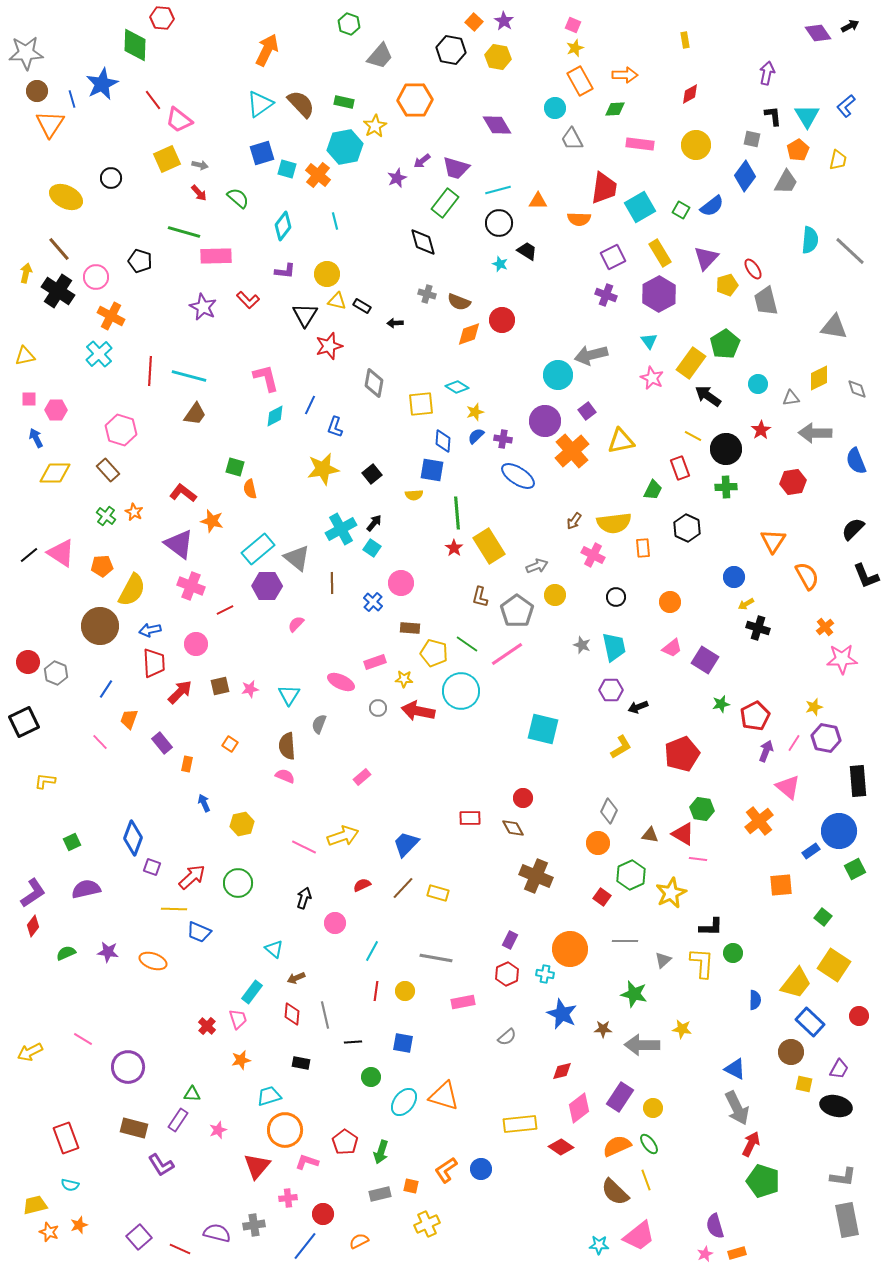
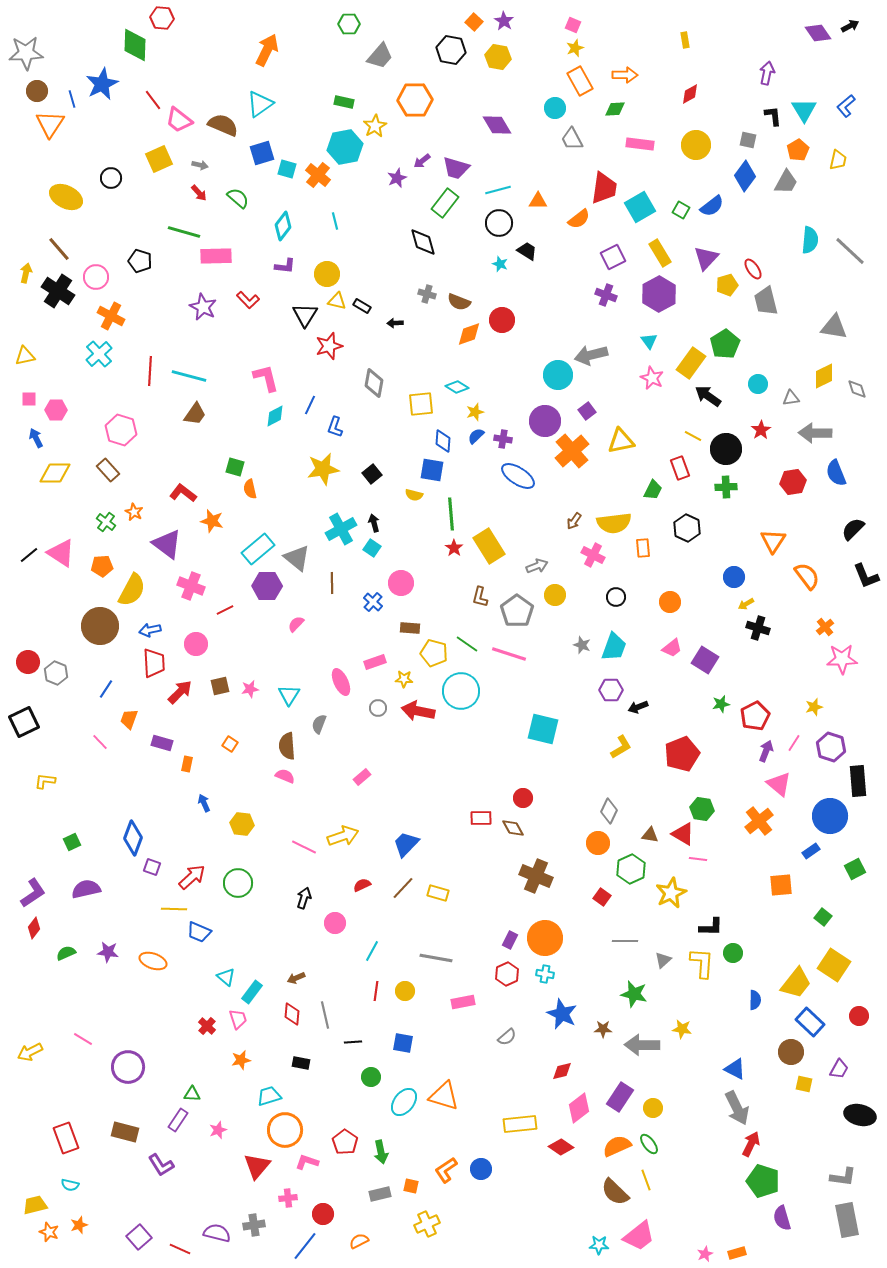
green hexagon at (349, 24): rotated 20 degrees counterclockwise
brown semicircle at (301, 104): moved 78 px left, 21 px down; rotated 24 degrees counterclockwise
cyan triangle at (807, 116): moved 3 px left, 6 px up
gray square at (752, 139): moved 4 px left, 1 px down
yellow square at (167, 159): moved 8 px left
orange semicircle at (579, 219): rotated 40 degrees counterclockwise
purple L-shape at (285, 271): moved 5 px up
yellow diamond at (819, 378): moved 5 px right, 2 px up
blue semicircle at (856, 461): moved 20 px left, 12 px down
yellow semicircle at (414, 495): rotated 18 degrees clockwise
green line at (457, 513): moved 6 px left, 1 px down
green cross at (106, 516): moved 6 px down
black arrow at (374, 523): rotated 54 degrees counterclockwise
purple triangle at (179, 544): moved 12 px left
orange semicircle at (807, 576): rotated 8 degrees counterclockwise
cyan trapezoid at (614, 647): rotated 32 degrees clockwise
pink line at (507, 654): moved 2 px right; rotated 52 degrees clockwise
pink ellipse at (341, 682): rotated 40 degrees clockwise
purple hexagon at (826, 738): moved 5 px right, 9 px down; rotated 8 degrees clockwise
purple rectangle at (162, 743): rotated 35 degrees counterclockwise
pink triangle at (788, 787): moved 9 px left, 3 px up
red rectangle at (470, 818): moved 11 px right
yellow hexagon at (242, 824): rotated 20 degrees clockwise
blue circle at (839, 831): moved 9 px left, 15 px up
green hexagon at (631, 875): moved 6 px up
red diamond at (33, 926): moved 1 px right, 2 px down
cyan triangle at (274, 949): moved 48 px left, 28 px down
orange circle at (570, 949): moved 25 px left, 11 px up
black ellipse at (836, 1106): moved 24 px right, 9 px down
brown rectangle at (134, 1128): moved 9 px left, 4 px down
green arrow at (381, 1152): rotated 30 degrees counterclockwise
purple semicircle at (715, 1226): moved 67 px right, 8 px up
